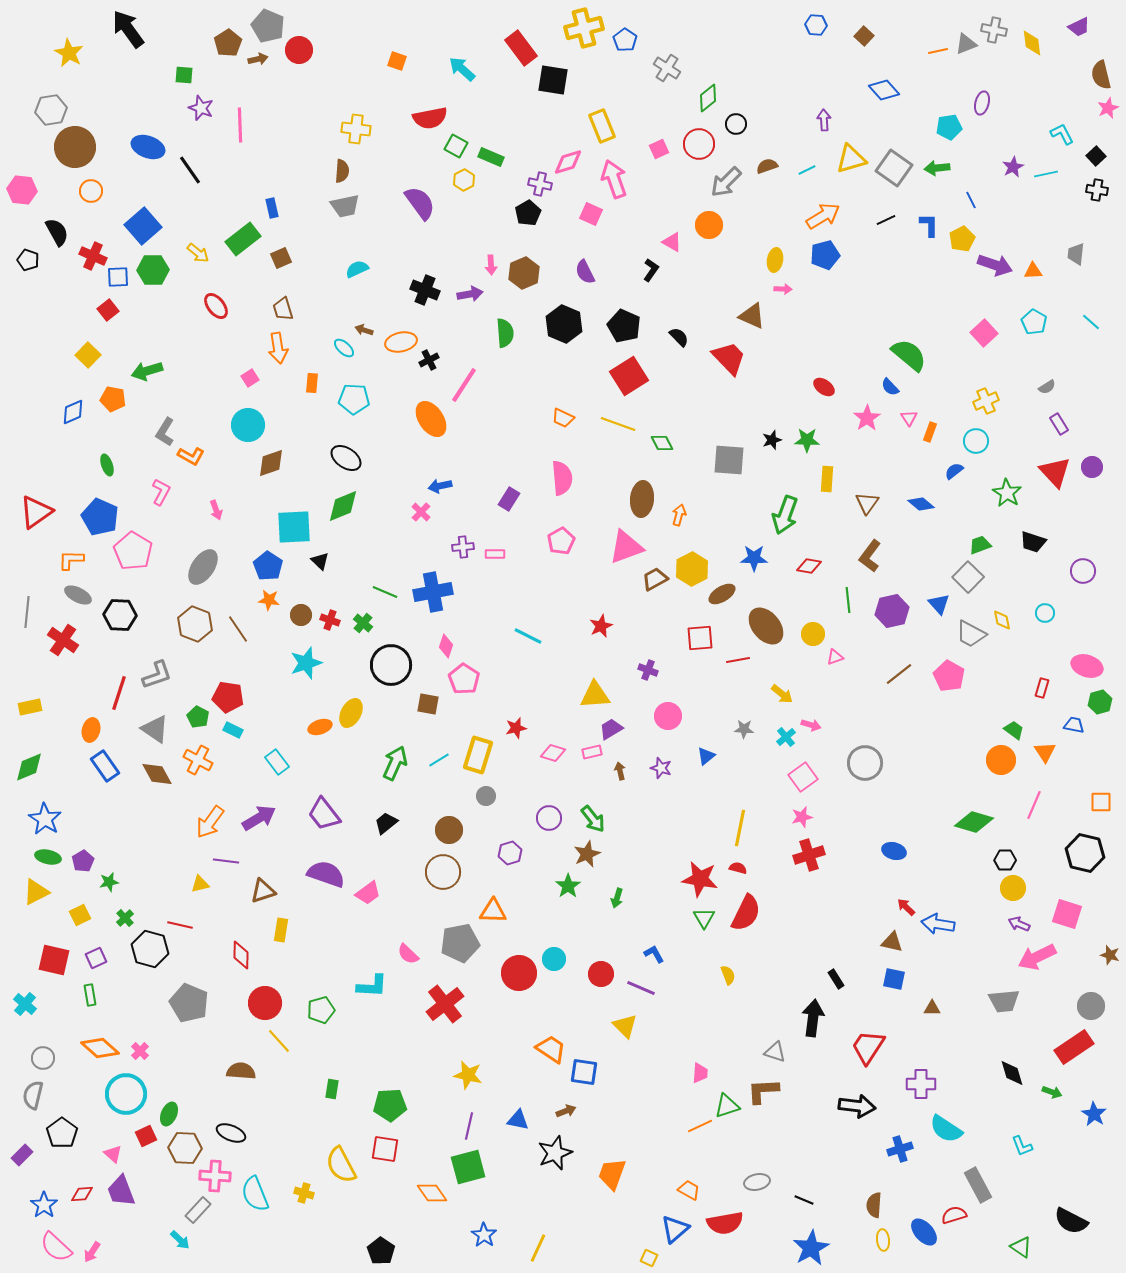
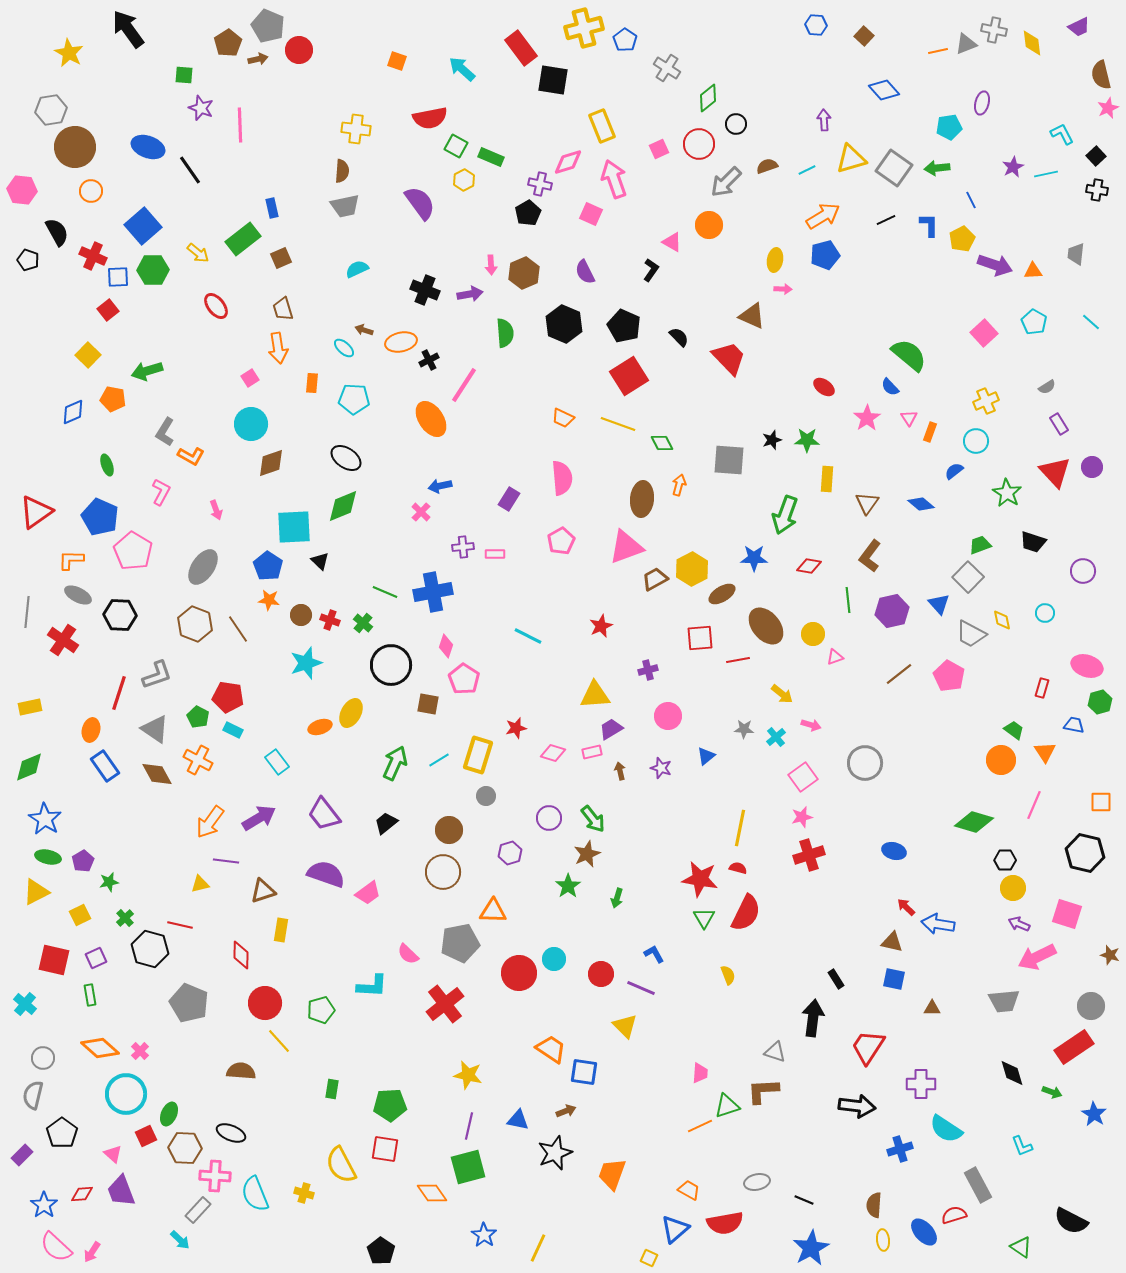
cyan circle at (248, 425): moved 3 px right, 1 px up
orange arrow at (679, 515): moved 30 px up
purple cross at (648, 670): rotated 36 degrees counterclockwise
cyan cross at (786, 737): moved 10 px left
